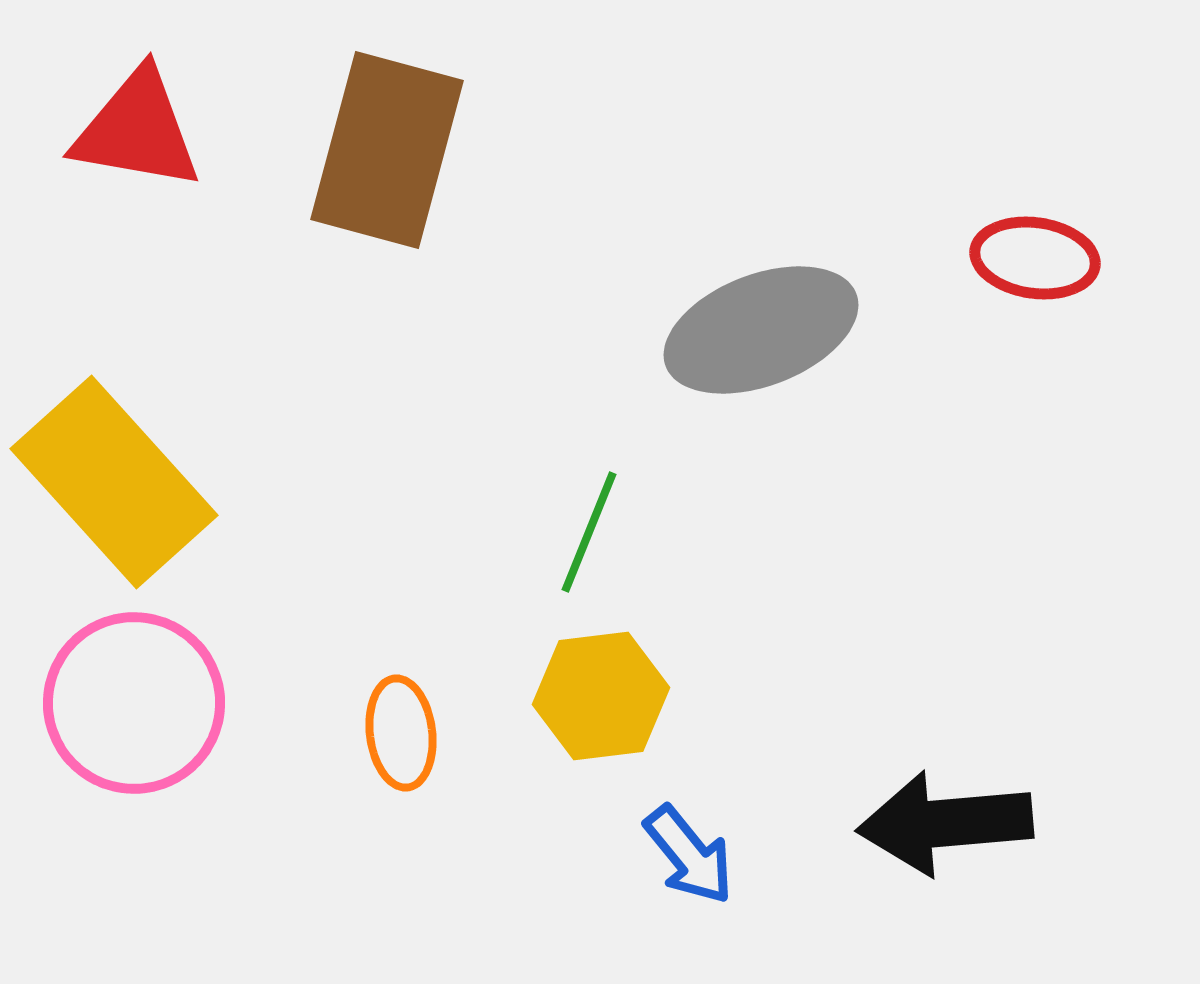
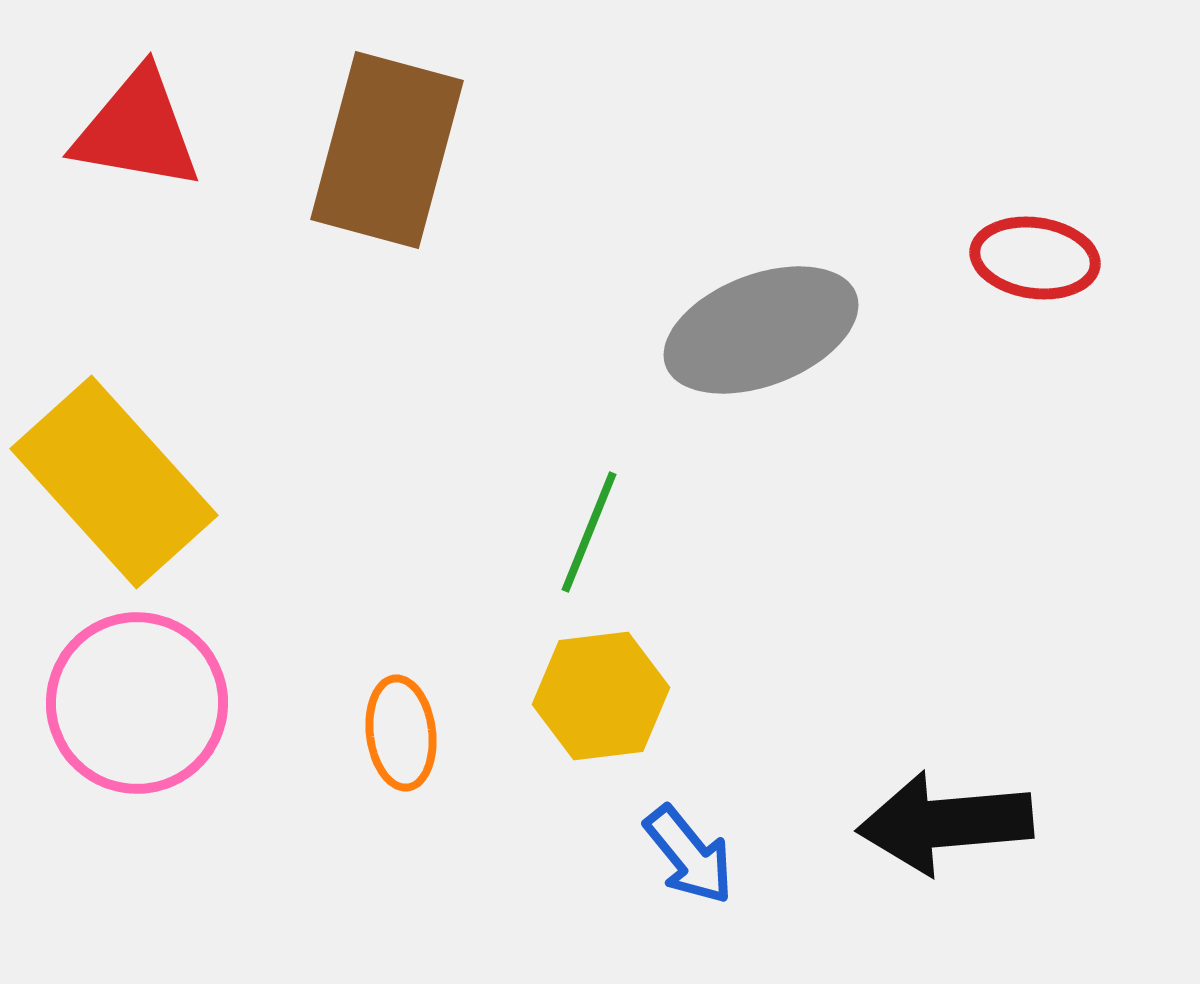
pink circle: moved 3 px right
